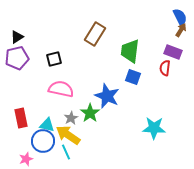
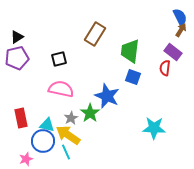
purple rectangle: rotated 18 degrees clockwise
black square: moved 5 px right
